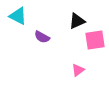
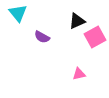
cyan triangle: moved 3 px up; rotated 24 degrees clockwise
pink square: moved 3 px up; rotated 20 degrees counterclockwise
pink triangle: moved 1 px right, 4 px down; rotated 24 degrees clockwise
